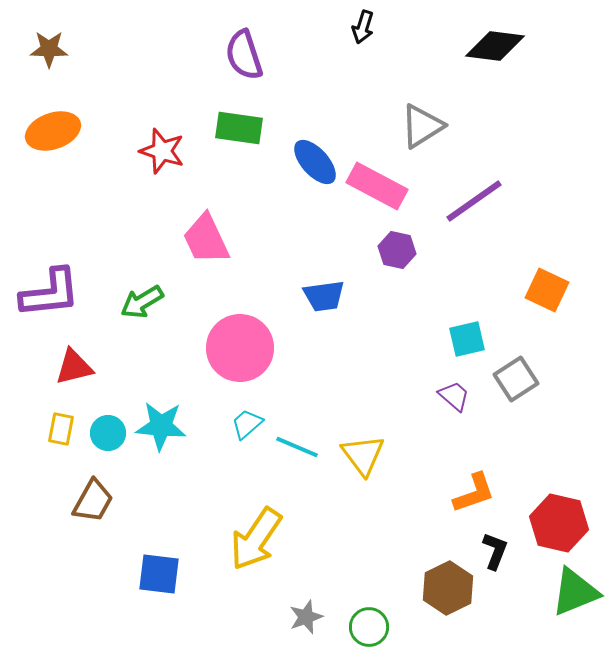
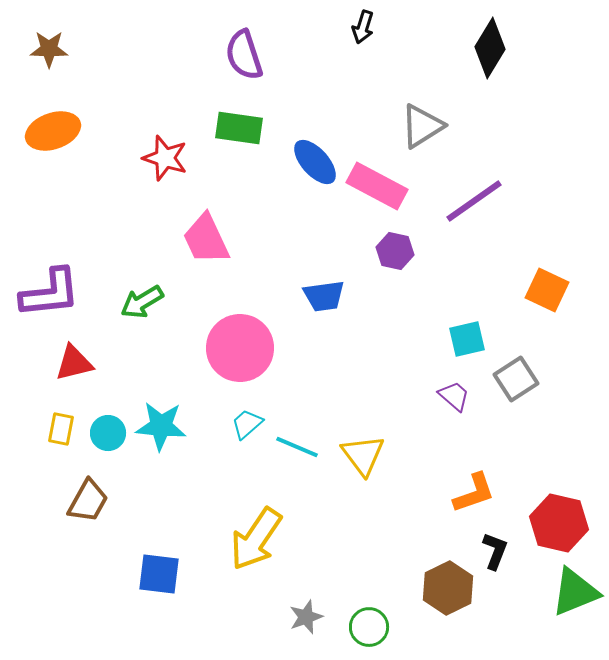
black diamond: moved 5 px left, 2 px down; rotated 66 degrees counterclockwise
red star: moved 3 px right, 7 px down
purple hexagon: moved 2 px left, 1 px down
red triangle: moved 4 px up
brown trapezoid: moved 5 px left
